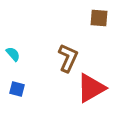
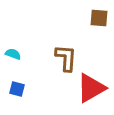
cyan semicircle: rotated 28 degrees counterclockwise
brown L-shape: moved 2 px left; rotated 20 degrees counterclockwise
